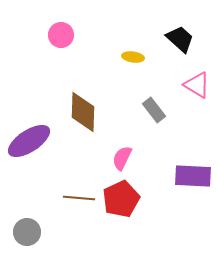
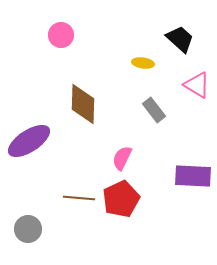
yellow ellipse: moved 10 px right, 6 px down
brown diamond: moved 8 px up
gray circle: moved 1 px right, 3 px up
